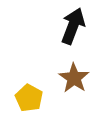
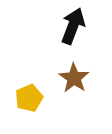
yellow pentagon: rotated 20 degrees clockwise
